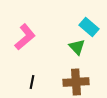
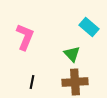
pink L-shape: rotated 28 degrees counterclockwise
green triangle: moved 5 px left, 7 px down
brown cross: moved 1 px left
